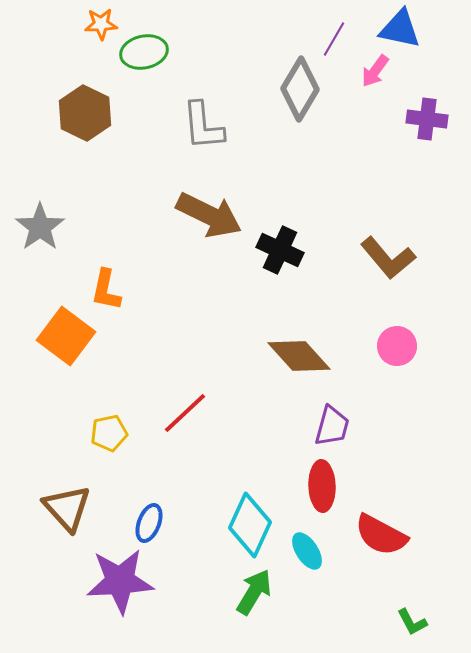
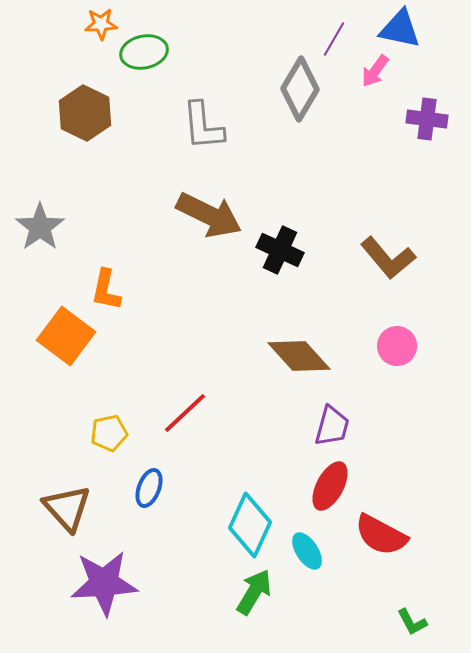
red ellipse: moved 8 px right; rotated 30 degrees clockwise
blue ellipse: moved 35 px up
purple star: moved 16 px left, 2 px down
